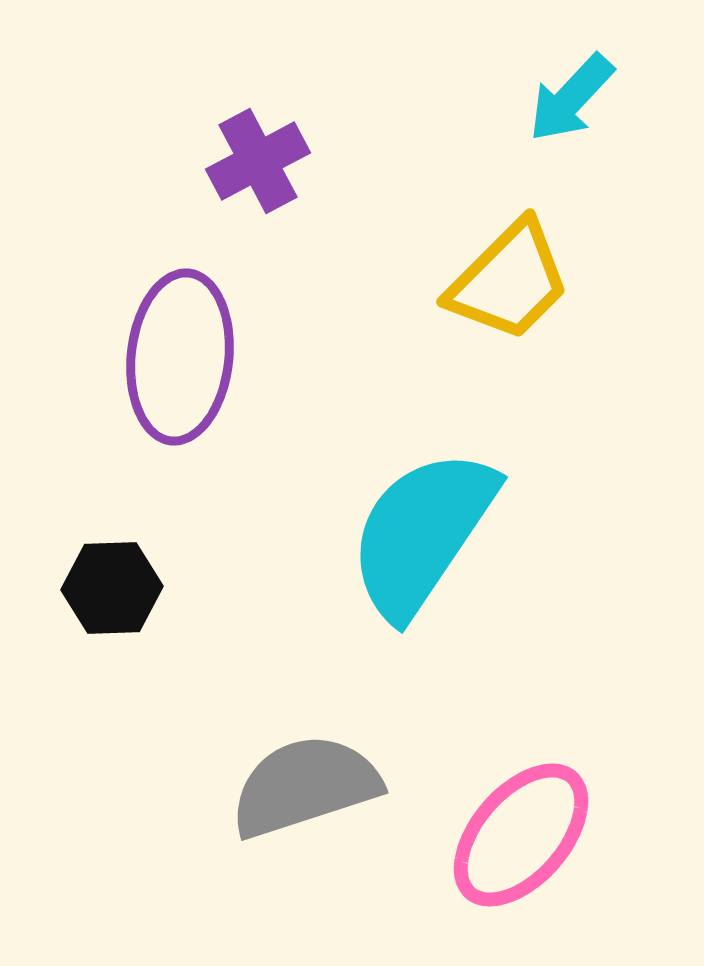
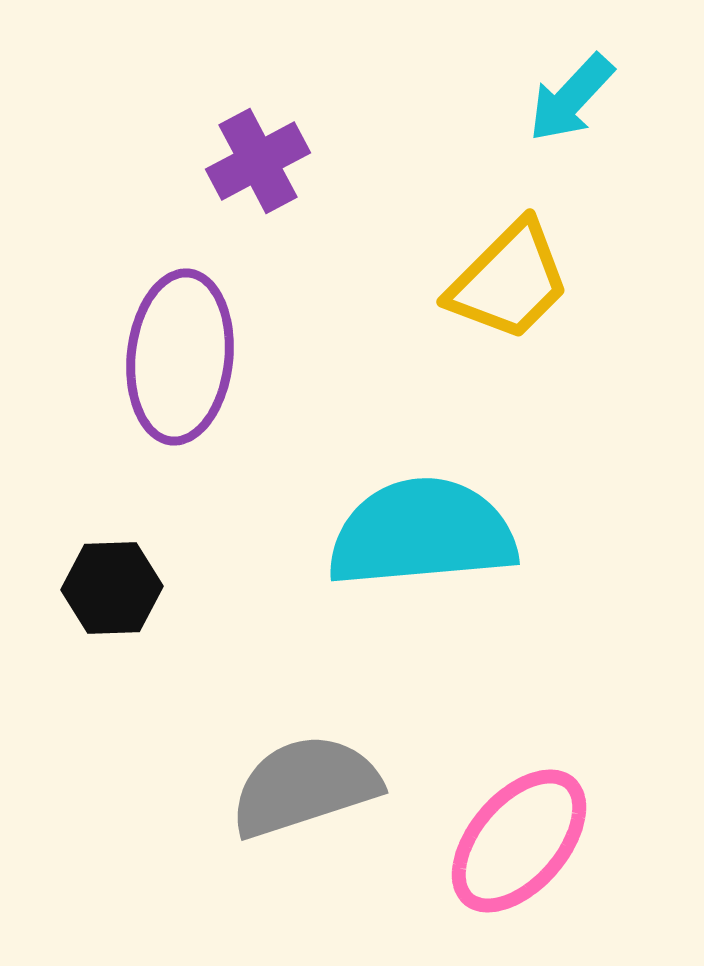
cyan semicircle: rotated 51 degrees clockwise
pink ellipse: moved 2 px left, 6 px down
